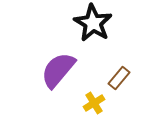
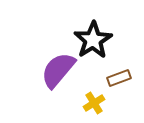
black star: moved 17 px down; rotated 9 degrees clockwise
brown rectangle: rotated 30 degrees clockwise
